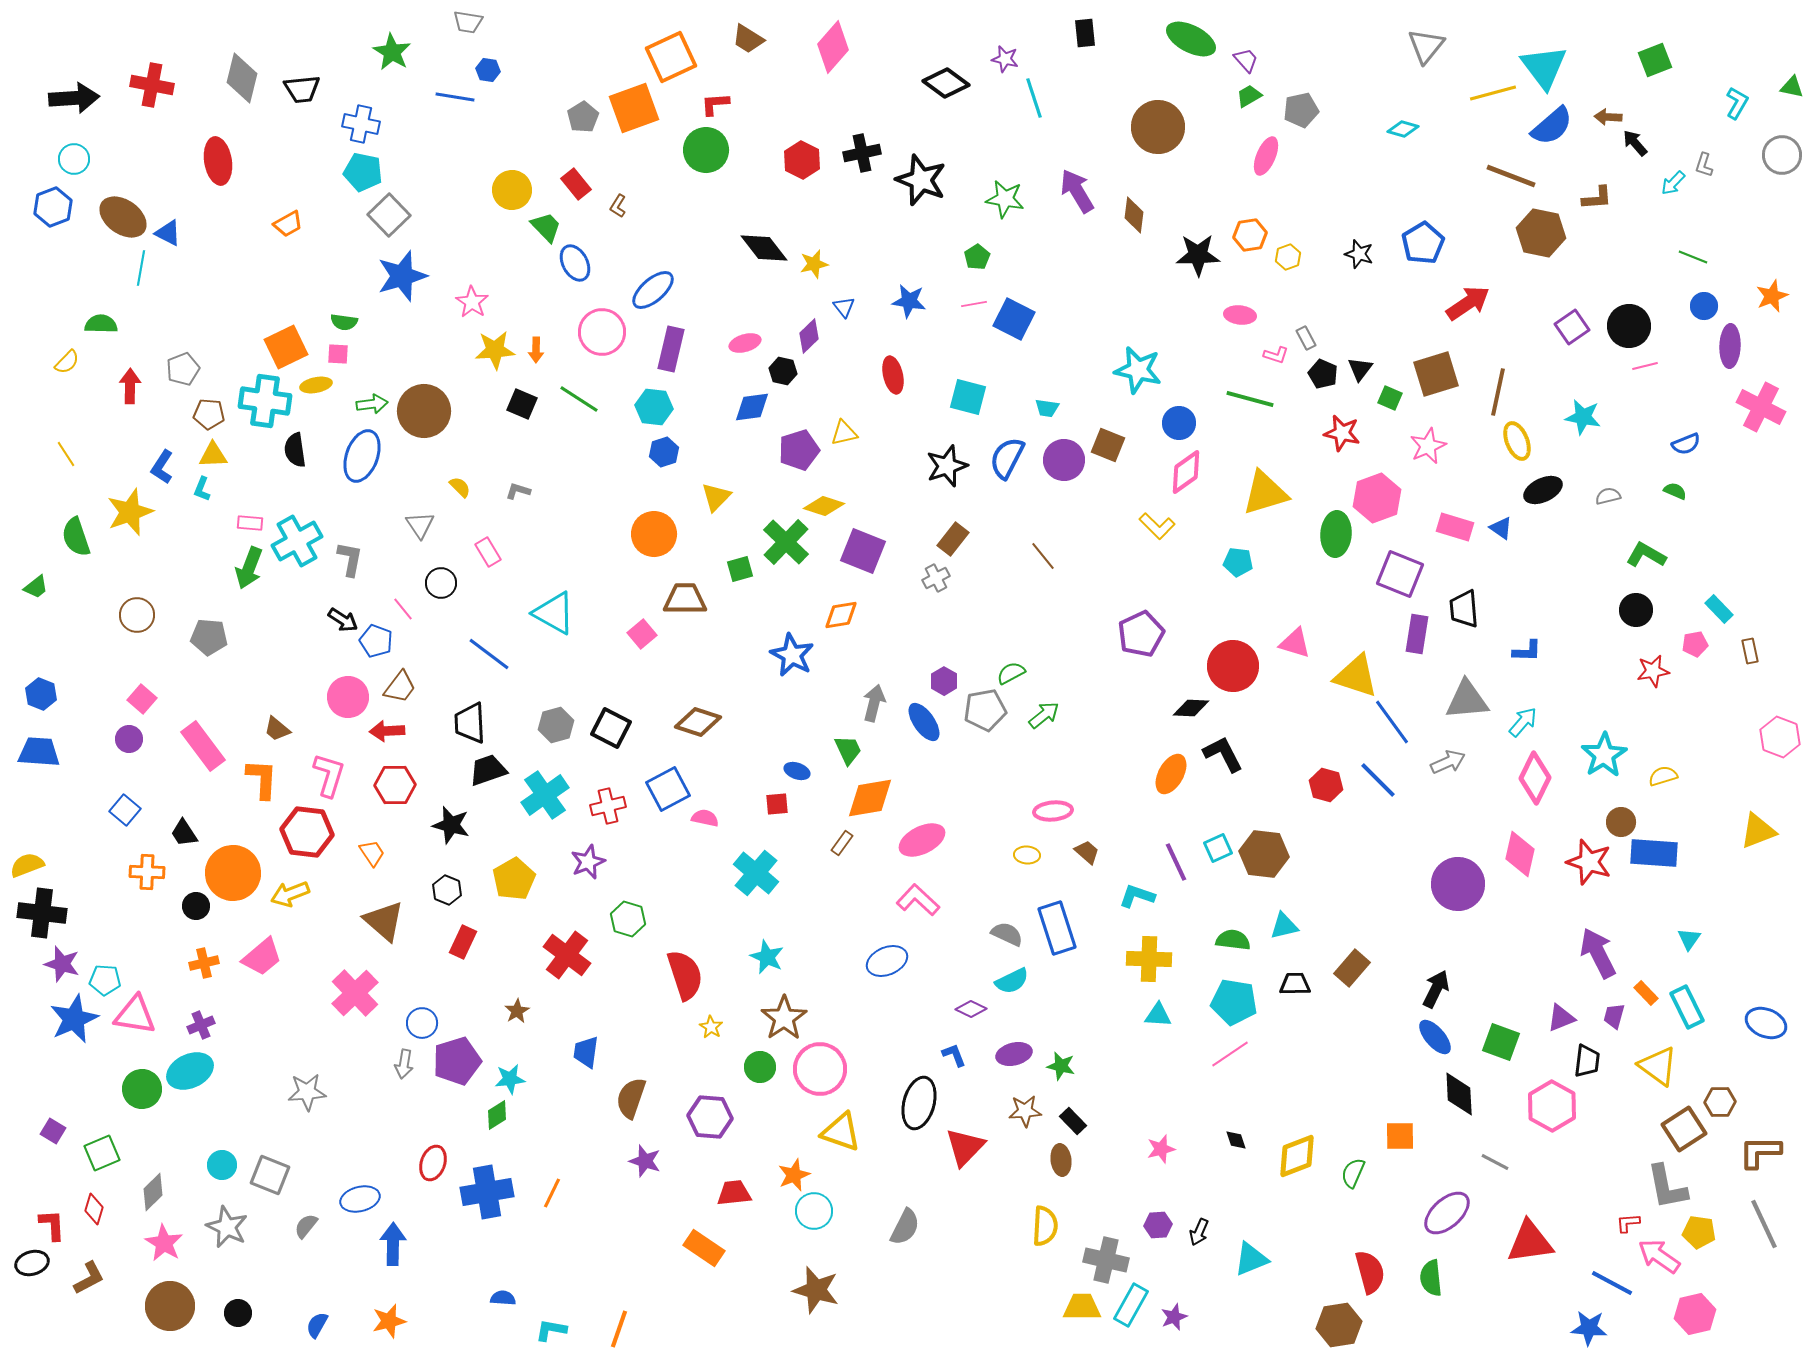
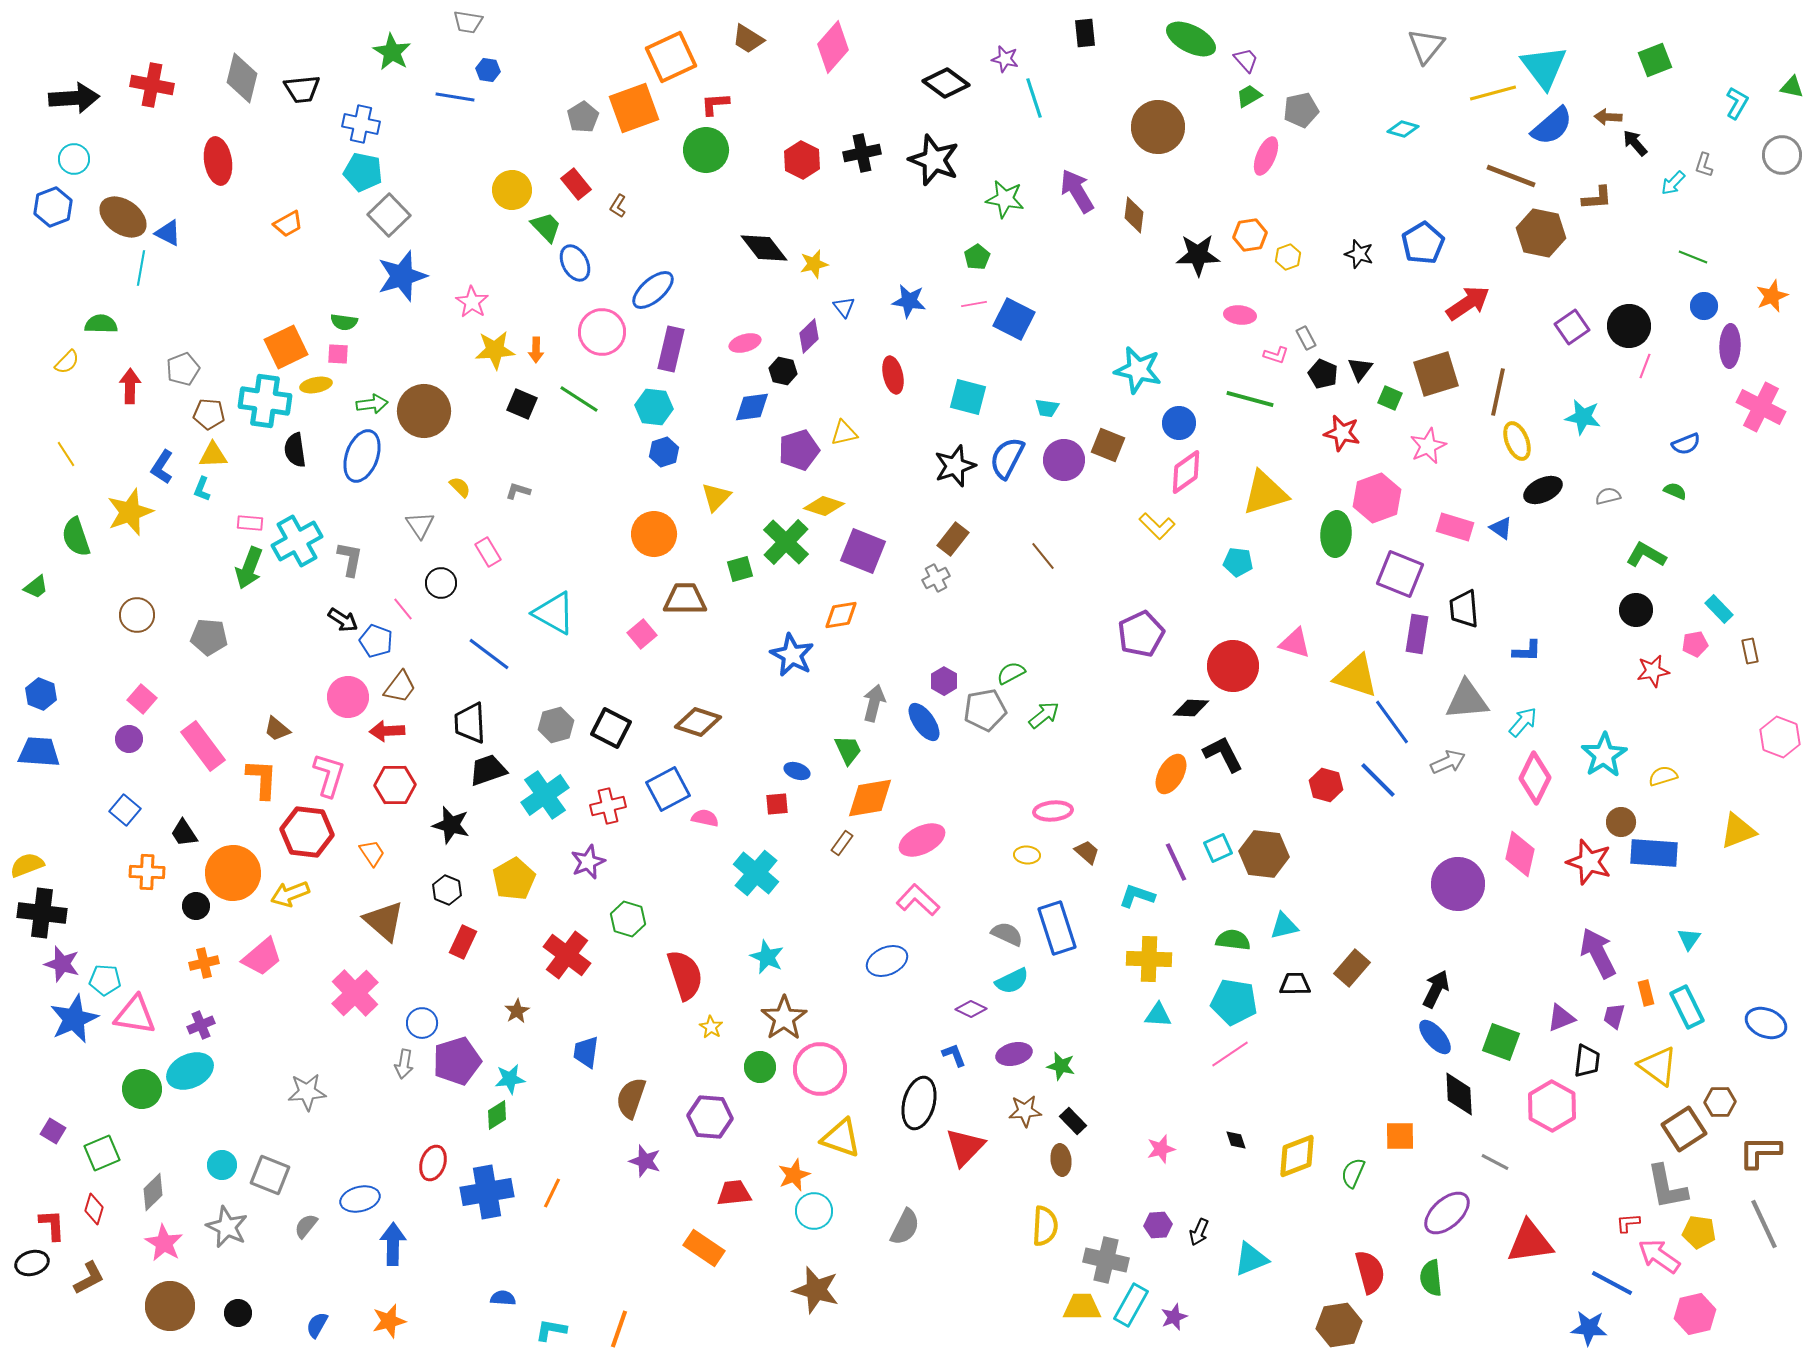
black star at (921, 180): moved 13 px right, 20 px up
pink line at (1645, 366): rotated 55 degrees counterclockwise
black star at (947, 466): moved 8 px right
yellow triangle at (1758, 831): moved 20 px left
orange rectangle at (1646, 993): rotated 30 degrees clockwise
yellow triangle at (841, 1132): moved 6 px down
